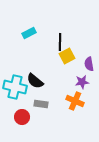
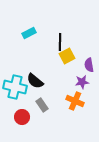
purple semicircle: moved 1 px down
gray rectangle: moved 1 px right, 1 px down; rotated 48 degrees clockwise
